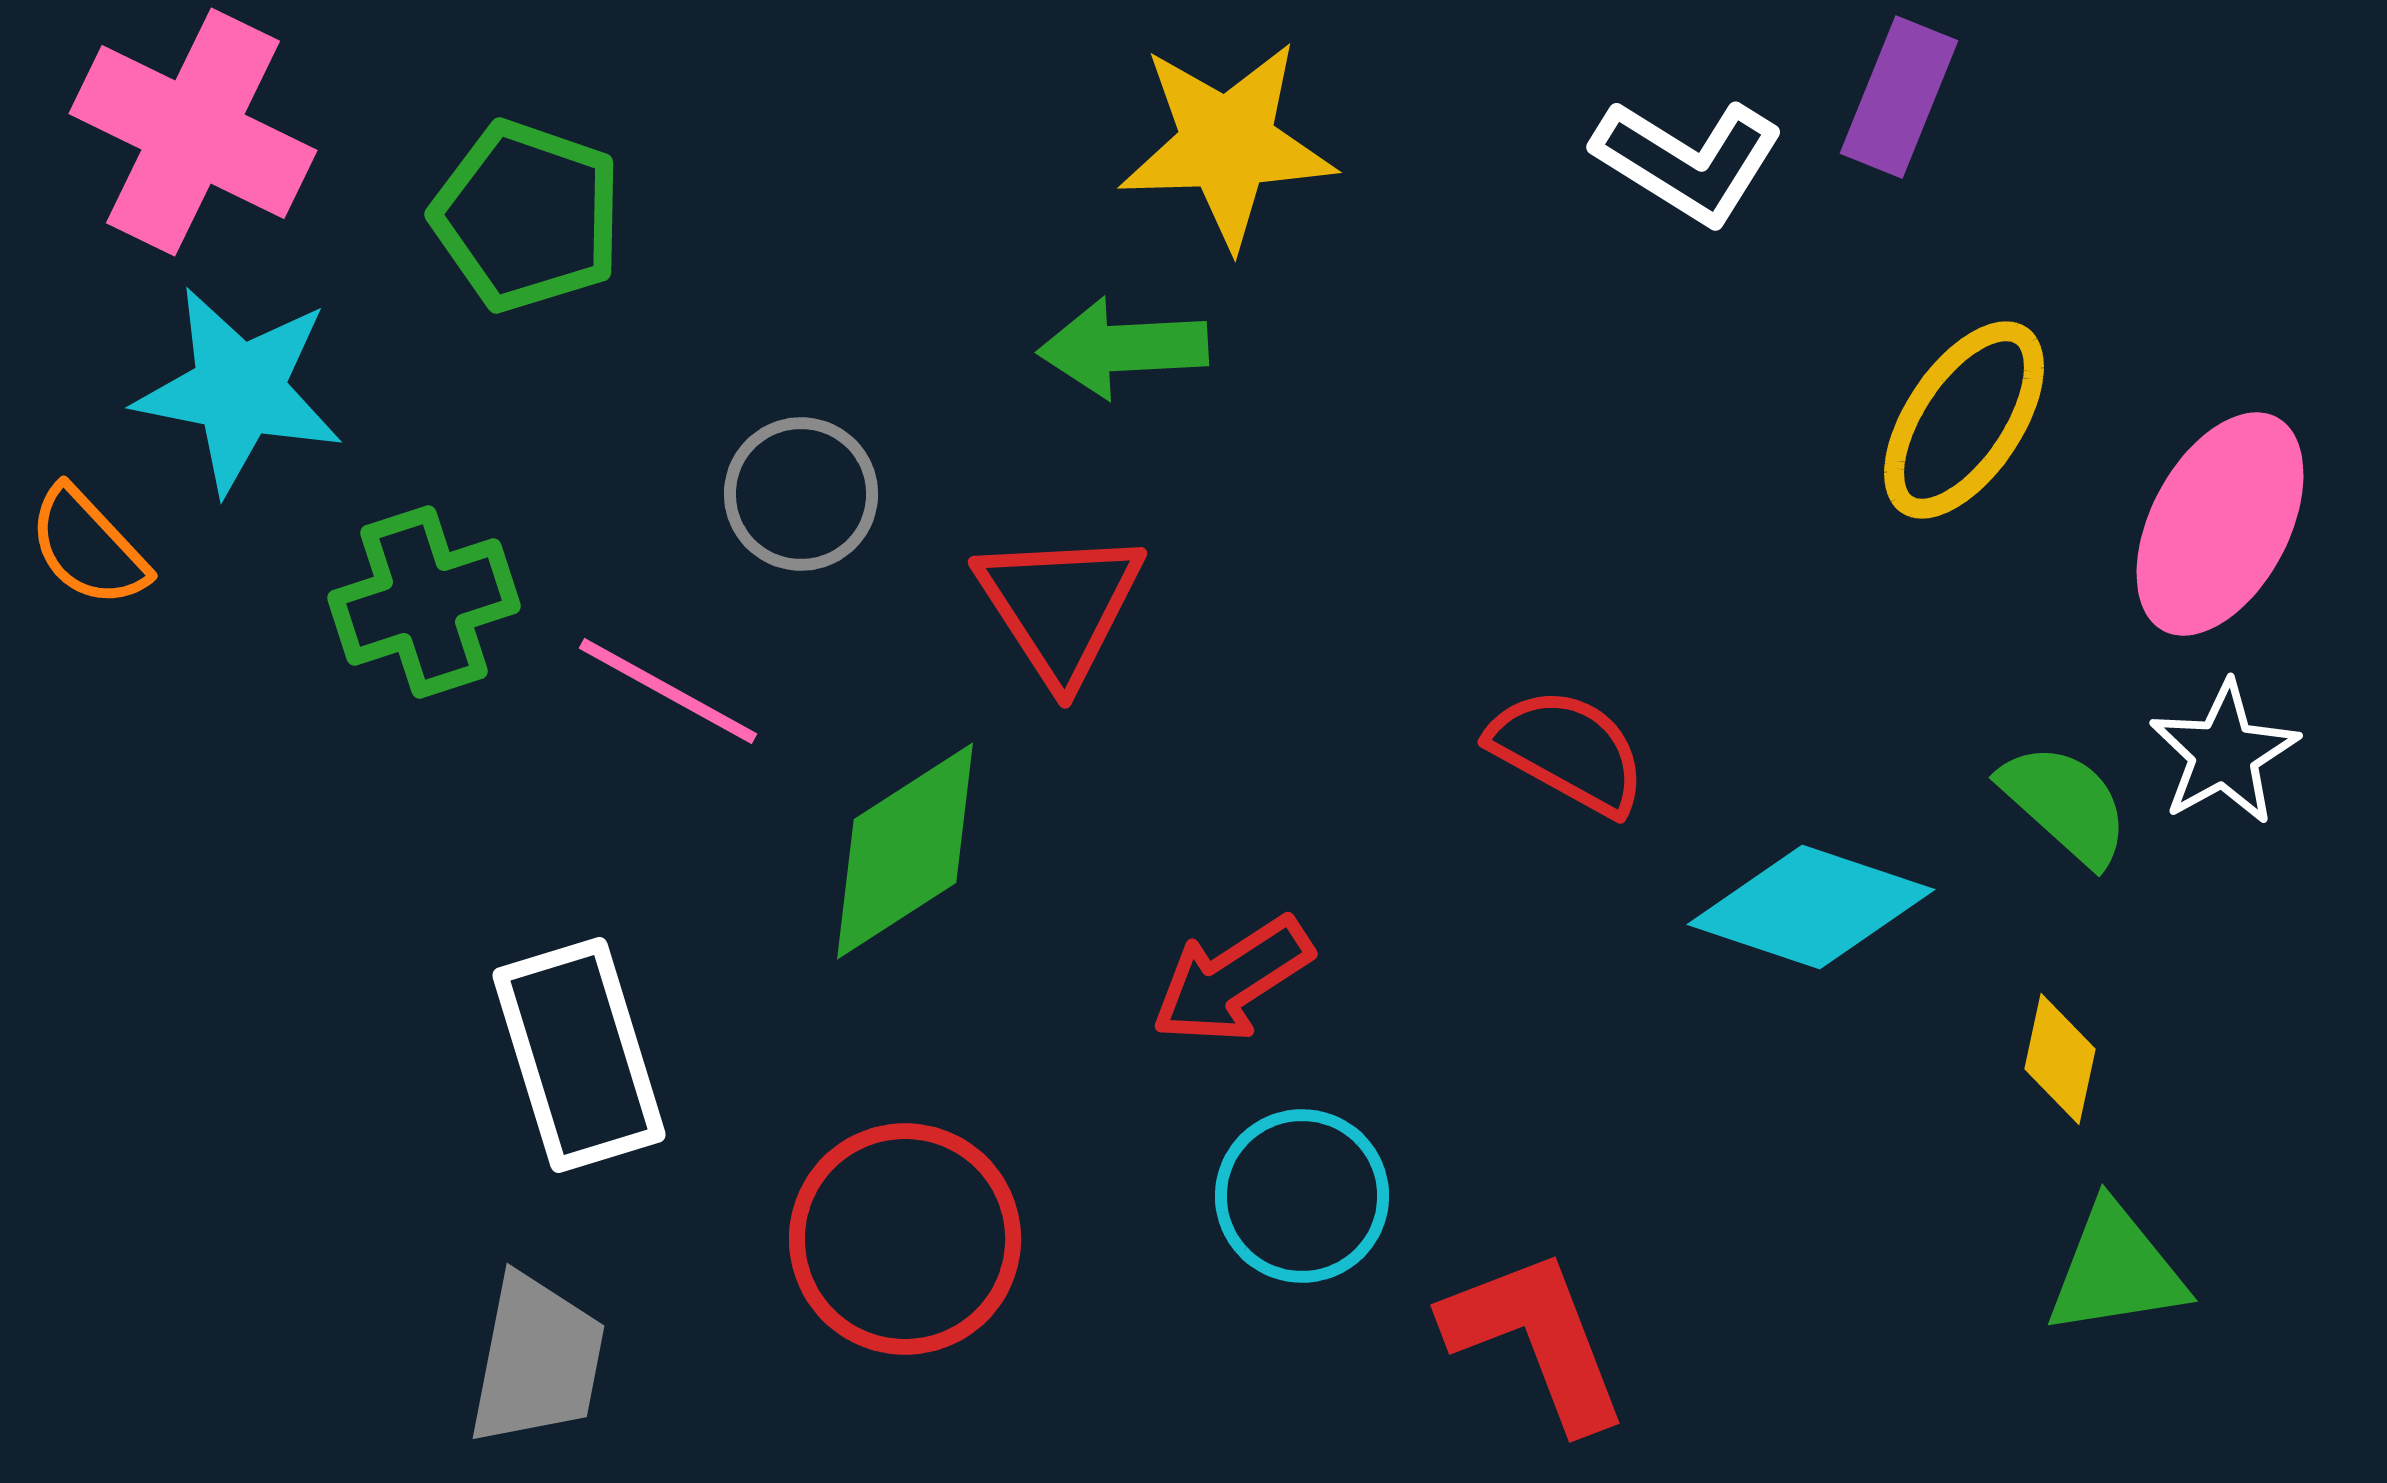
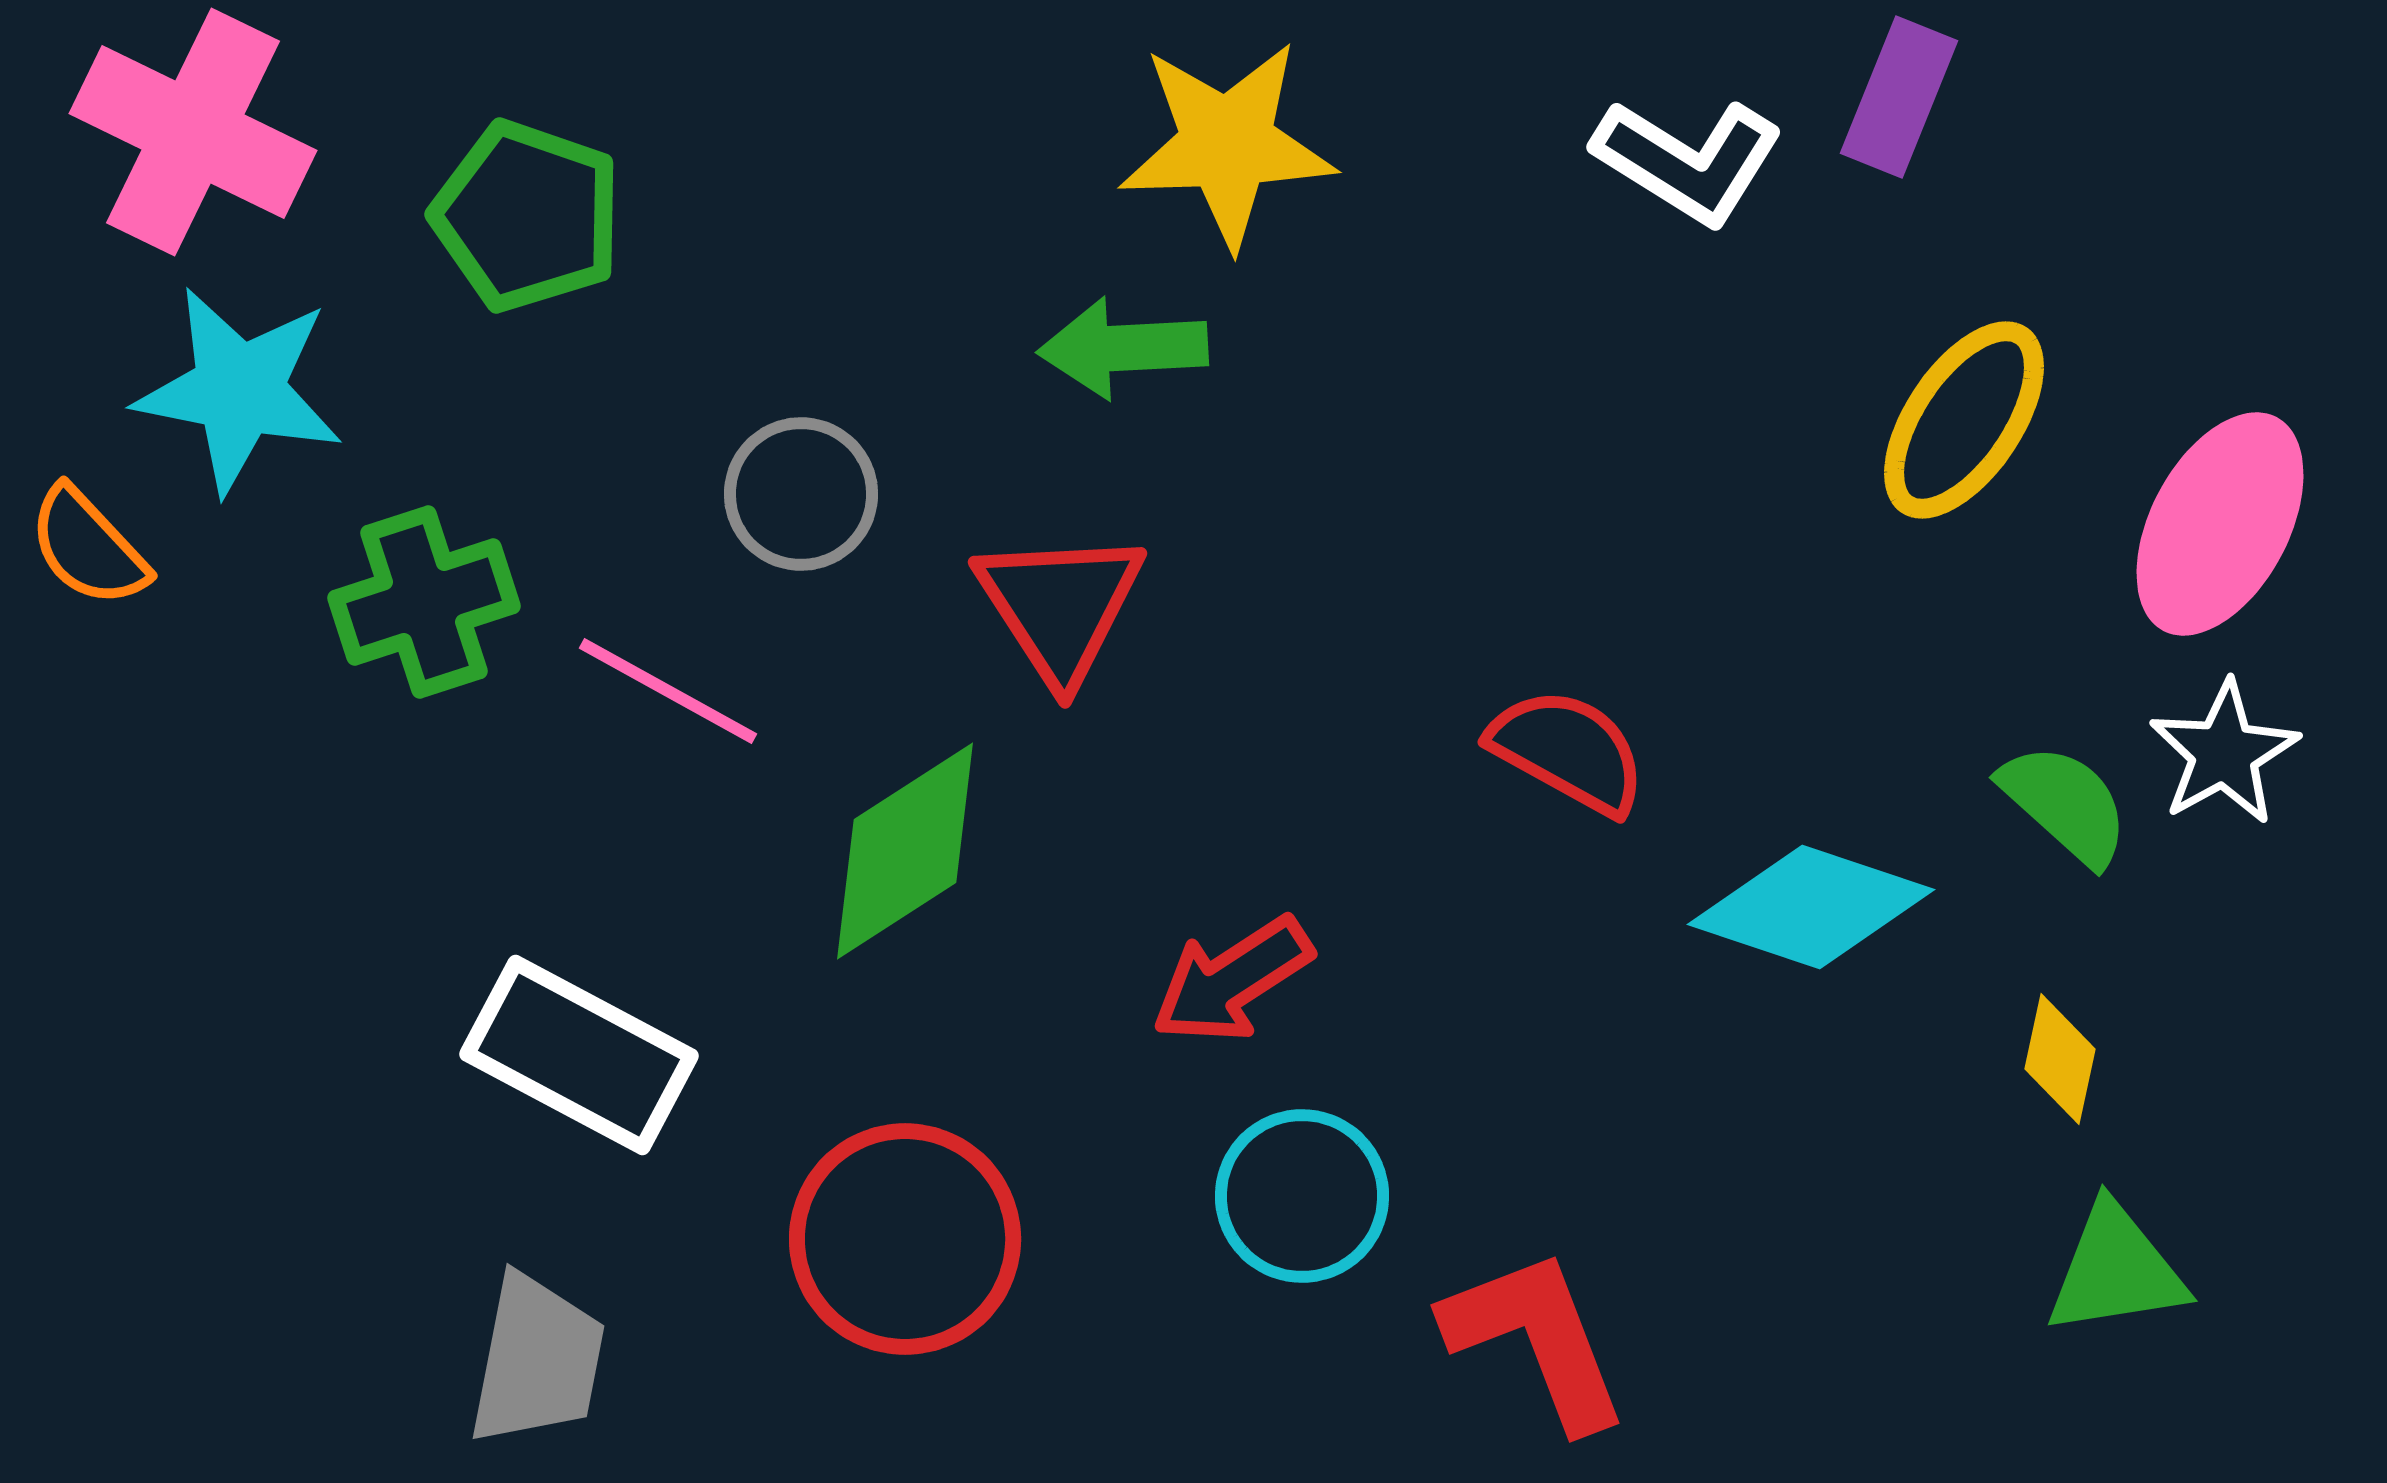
white rectangle: rotated 45 degrees counterclockwise
